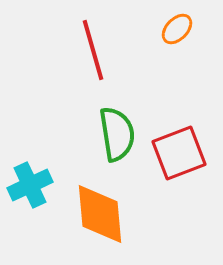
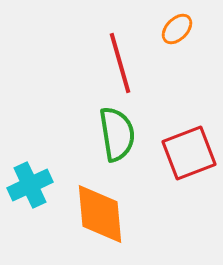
red line: moved 27 px right, 13 px down
red square: moved 10 px right
